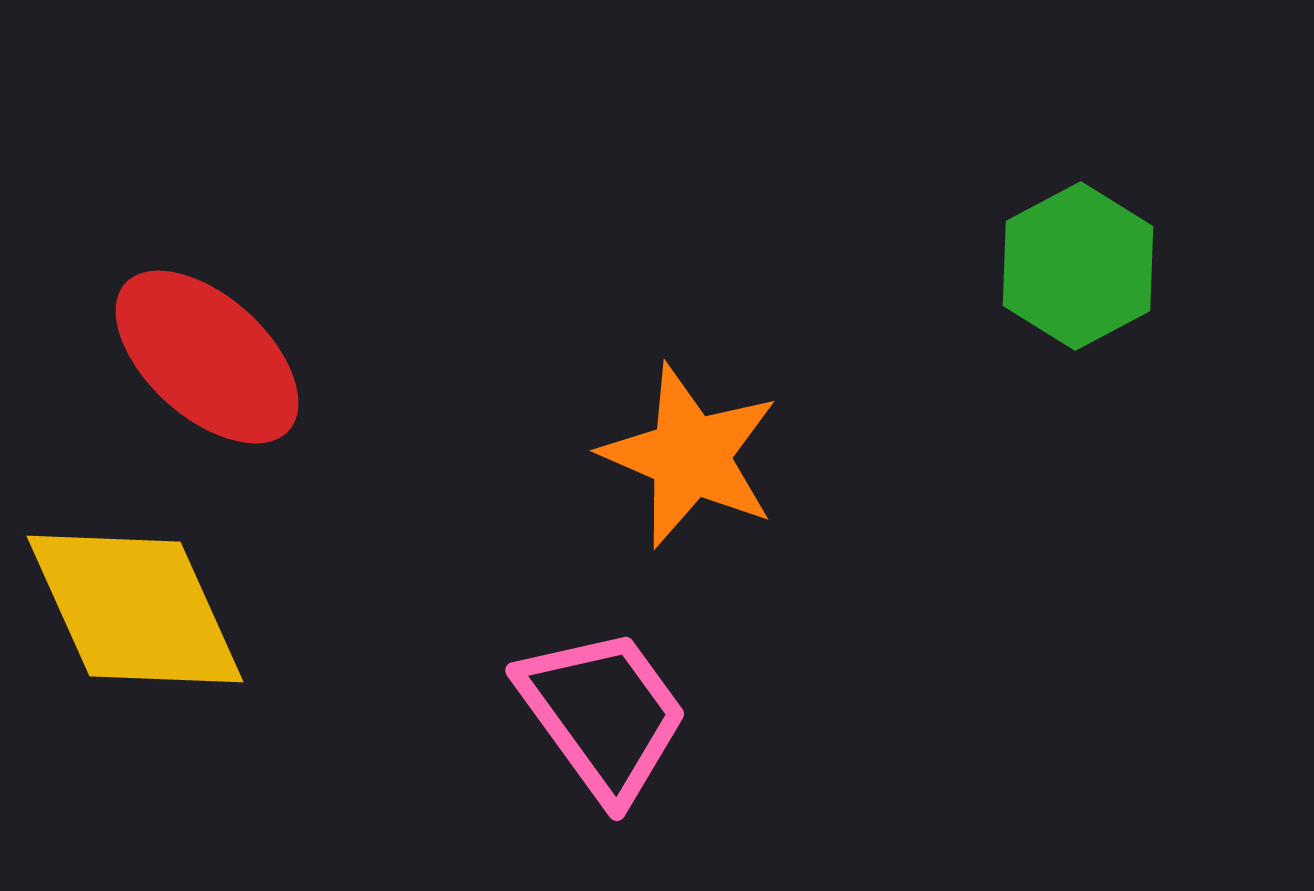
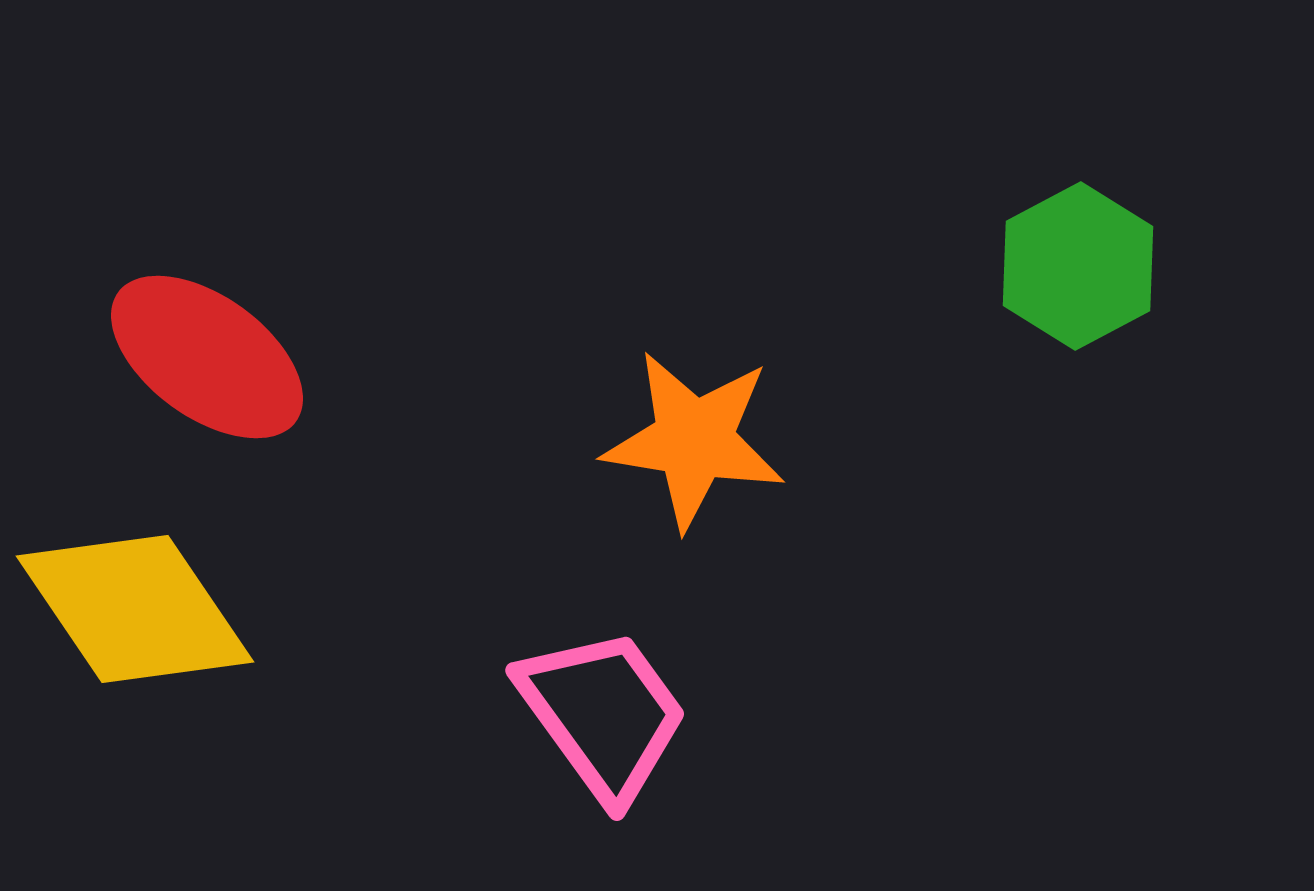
red ellipse: rotated 6 degrees counterclockwise
orange star: moved 4 px right, 16 px up; rotated 14 degrees counterclockwise
yellow diamond: rotated 10 degrees counterclockwise
